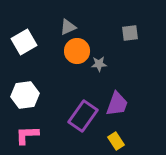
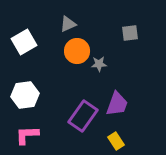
gray triangle: moved 3 px up
